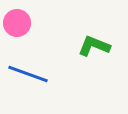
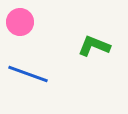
pink circle: moved 3 px right, 1 px up
